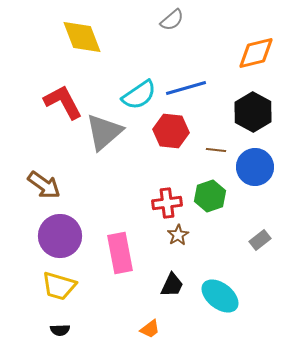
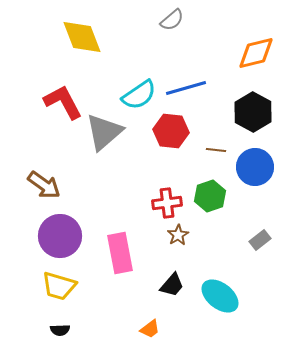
black trapezoid: rotated 16 degrees clockwise
